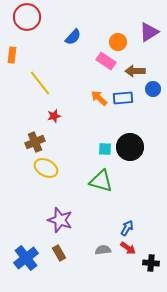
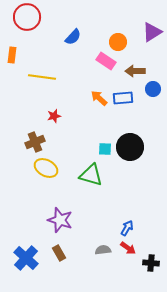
purple triangle: moved 3 px right
yellow line: moved 2 px right, 6 px up; rotated 44 degrees counterclockwise
green triangle: moved 10 px left, 6 px up
blue cross: rotated 10 degrees counterclockwise
